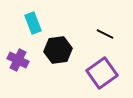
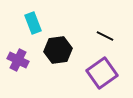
black line: moved 2 px down
